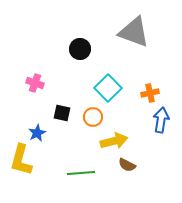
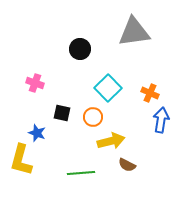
gray triangle: rotated 28 degrees counterclockwise
orange cross: rotated 36 degrees clockwise
blue star: rotated 24 degrees counterclockwise
yellow arrow: moved 3 px left
